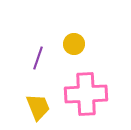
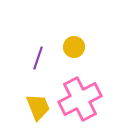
yellow circle: moved 3 px down
pink cross: moved 6 px left, 5 px down; rotated 24 degrees counterclockwise
